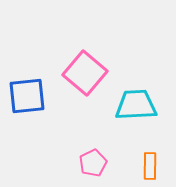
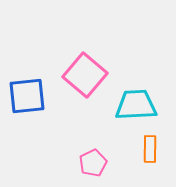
pink square: moved 2 px down
orange rectangle: moved 17 px up
